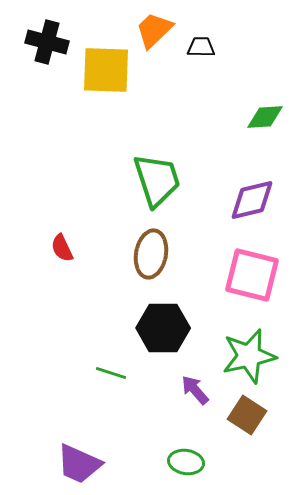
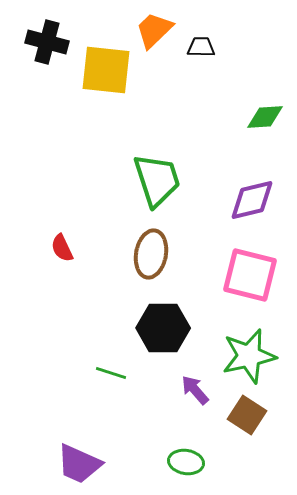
yellow square: rotated 4 degrees clockwise
pink square: moved 2 px left
